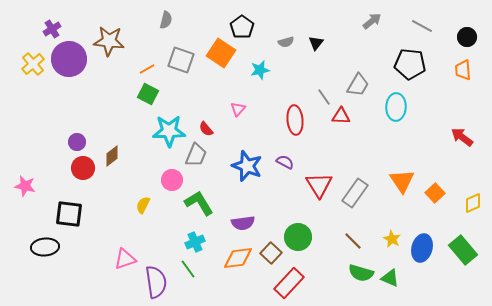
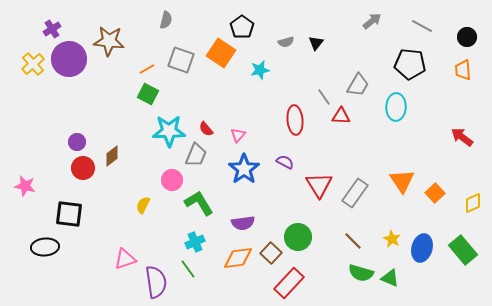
pink triangle at (238, 109): moved 26 px down
blue star at (247, 166): moved 3 px left, 3 px down; rotated 16 degrees clockwise
